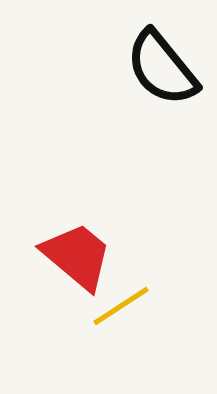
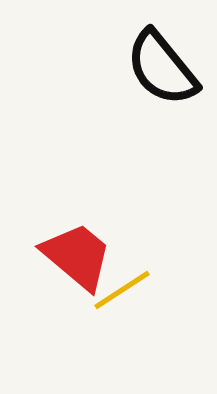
yellow line: moved 1 px right, 16 px up
